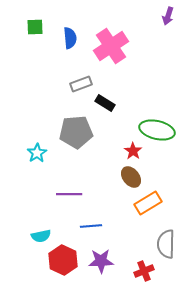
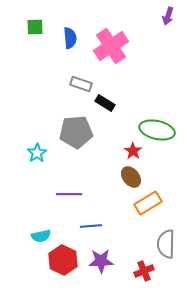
gray rectangle: rotated 40 degrees clockwise
